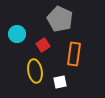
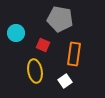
gray pentagon: rotated 15 degrees counterclockwise
cyan circle: moved 1 px left, 1 px up
red square: rotated 32 degrees counterclockwise
white square: moved 5 px right, 1 px up; rotated 24 degrees counterclockwise
